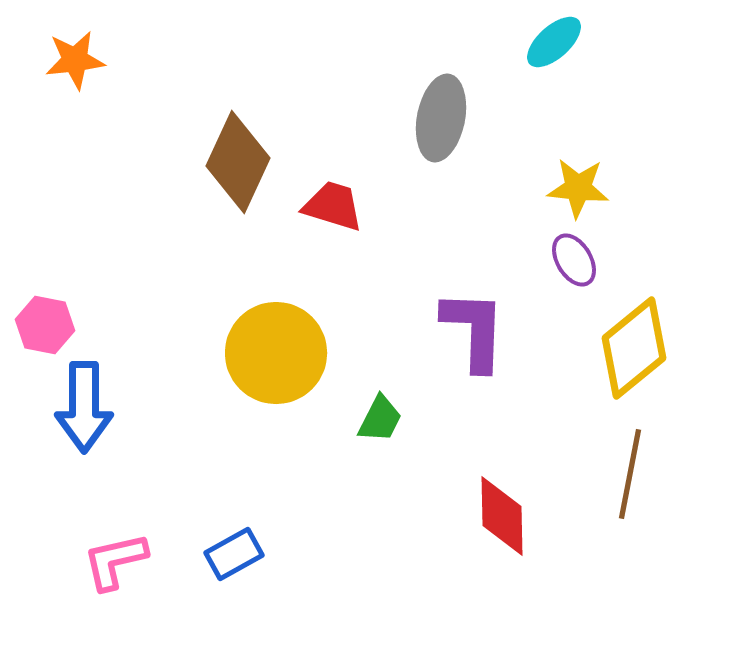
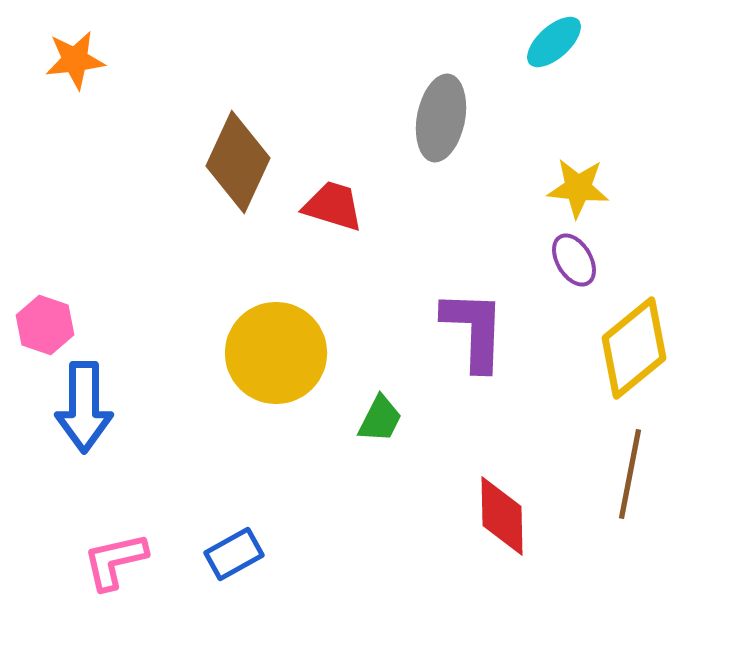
pink hexagon: rotated 8 degrees clockwise
